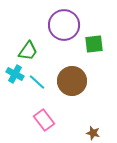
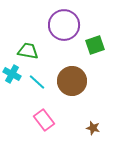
green square: moved 1 px right, 1 px down; rotated 12 degrees counterclockwise
green trapezoid: rotated 115 degrees counterclockwise
cyan cross: moved 3 px left
brown star: moved 5 px up
